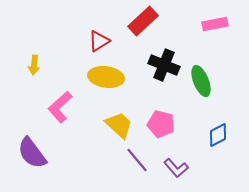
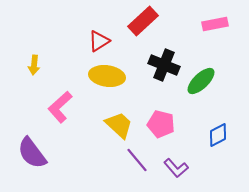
yellow ellipse: moved 1 px right, 1 px up
green ellipse: rotated 68 degrees clockwise
